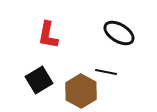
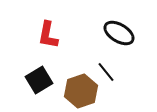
black line: rotated 40 degrees clockwise
brown hexagon: rotated 12 degrees clockwise
